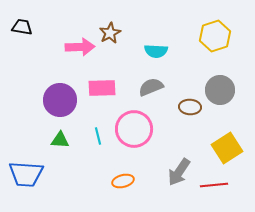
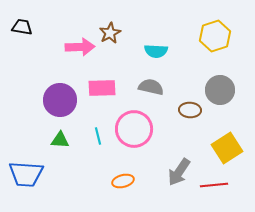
gray semicircle: rotated 35 degrees clockwise
brown ellipse: moved 3 px down
